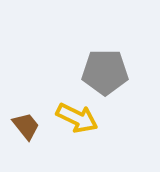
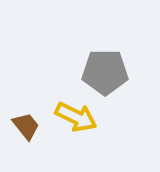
yellow arrow: moved 1 px left, 1 px up
